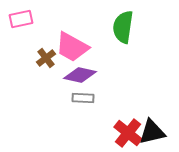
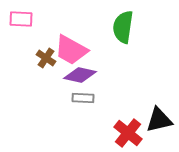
pink rectangle: rotated 15 degrees clockwise
pink trapezoid: moved 1 px left, 3 px down
brown cross: rotated 18 degrees counterclockwise
black triangle: moved 7 px right, 12 px up
